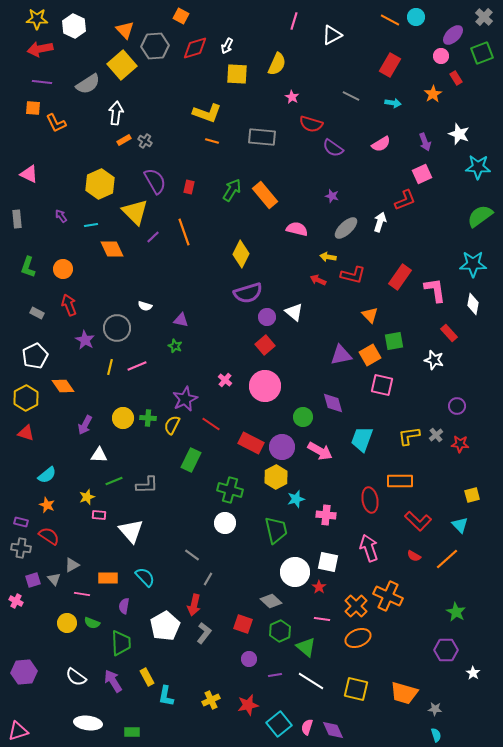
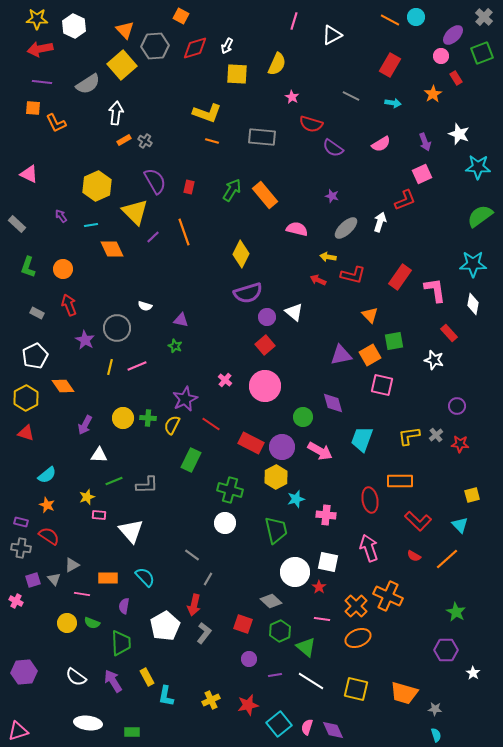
yellow hexagon at (100, 184): moved 3 px left, 2 px down
gray rectangle at (17, 219): moved 5 px down; rotated 42 degrees counterclockwise
